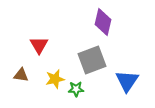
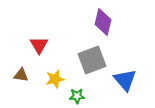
blue triangle: moved 2 px left, 1 px up; rotated 15 degrees counterclockwise
green star: moved 1 px right, 7 px down
